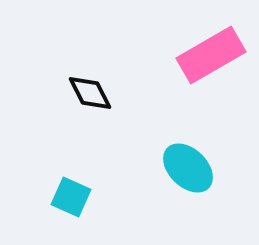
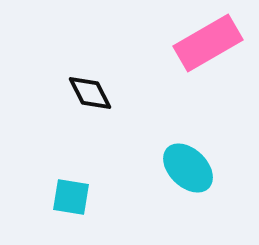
pink rectangle: moved 3 px left, 12 px up
cyan square: rotated 15 degrees counterclockwise
